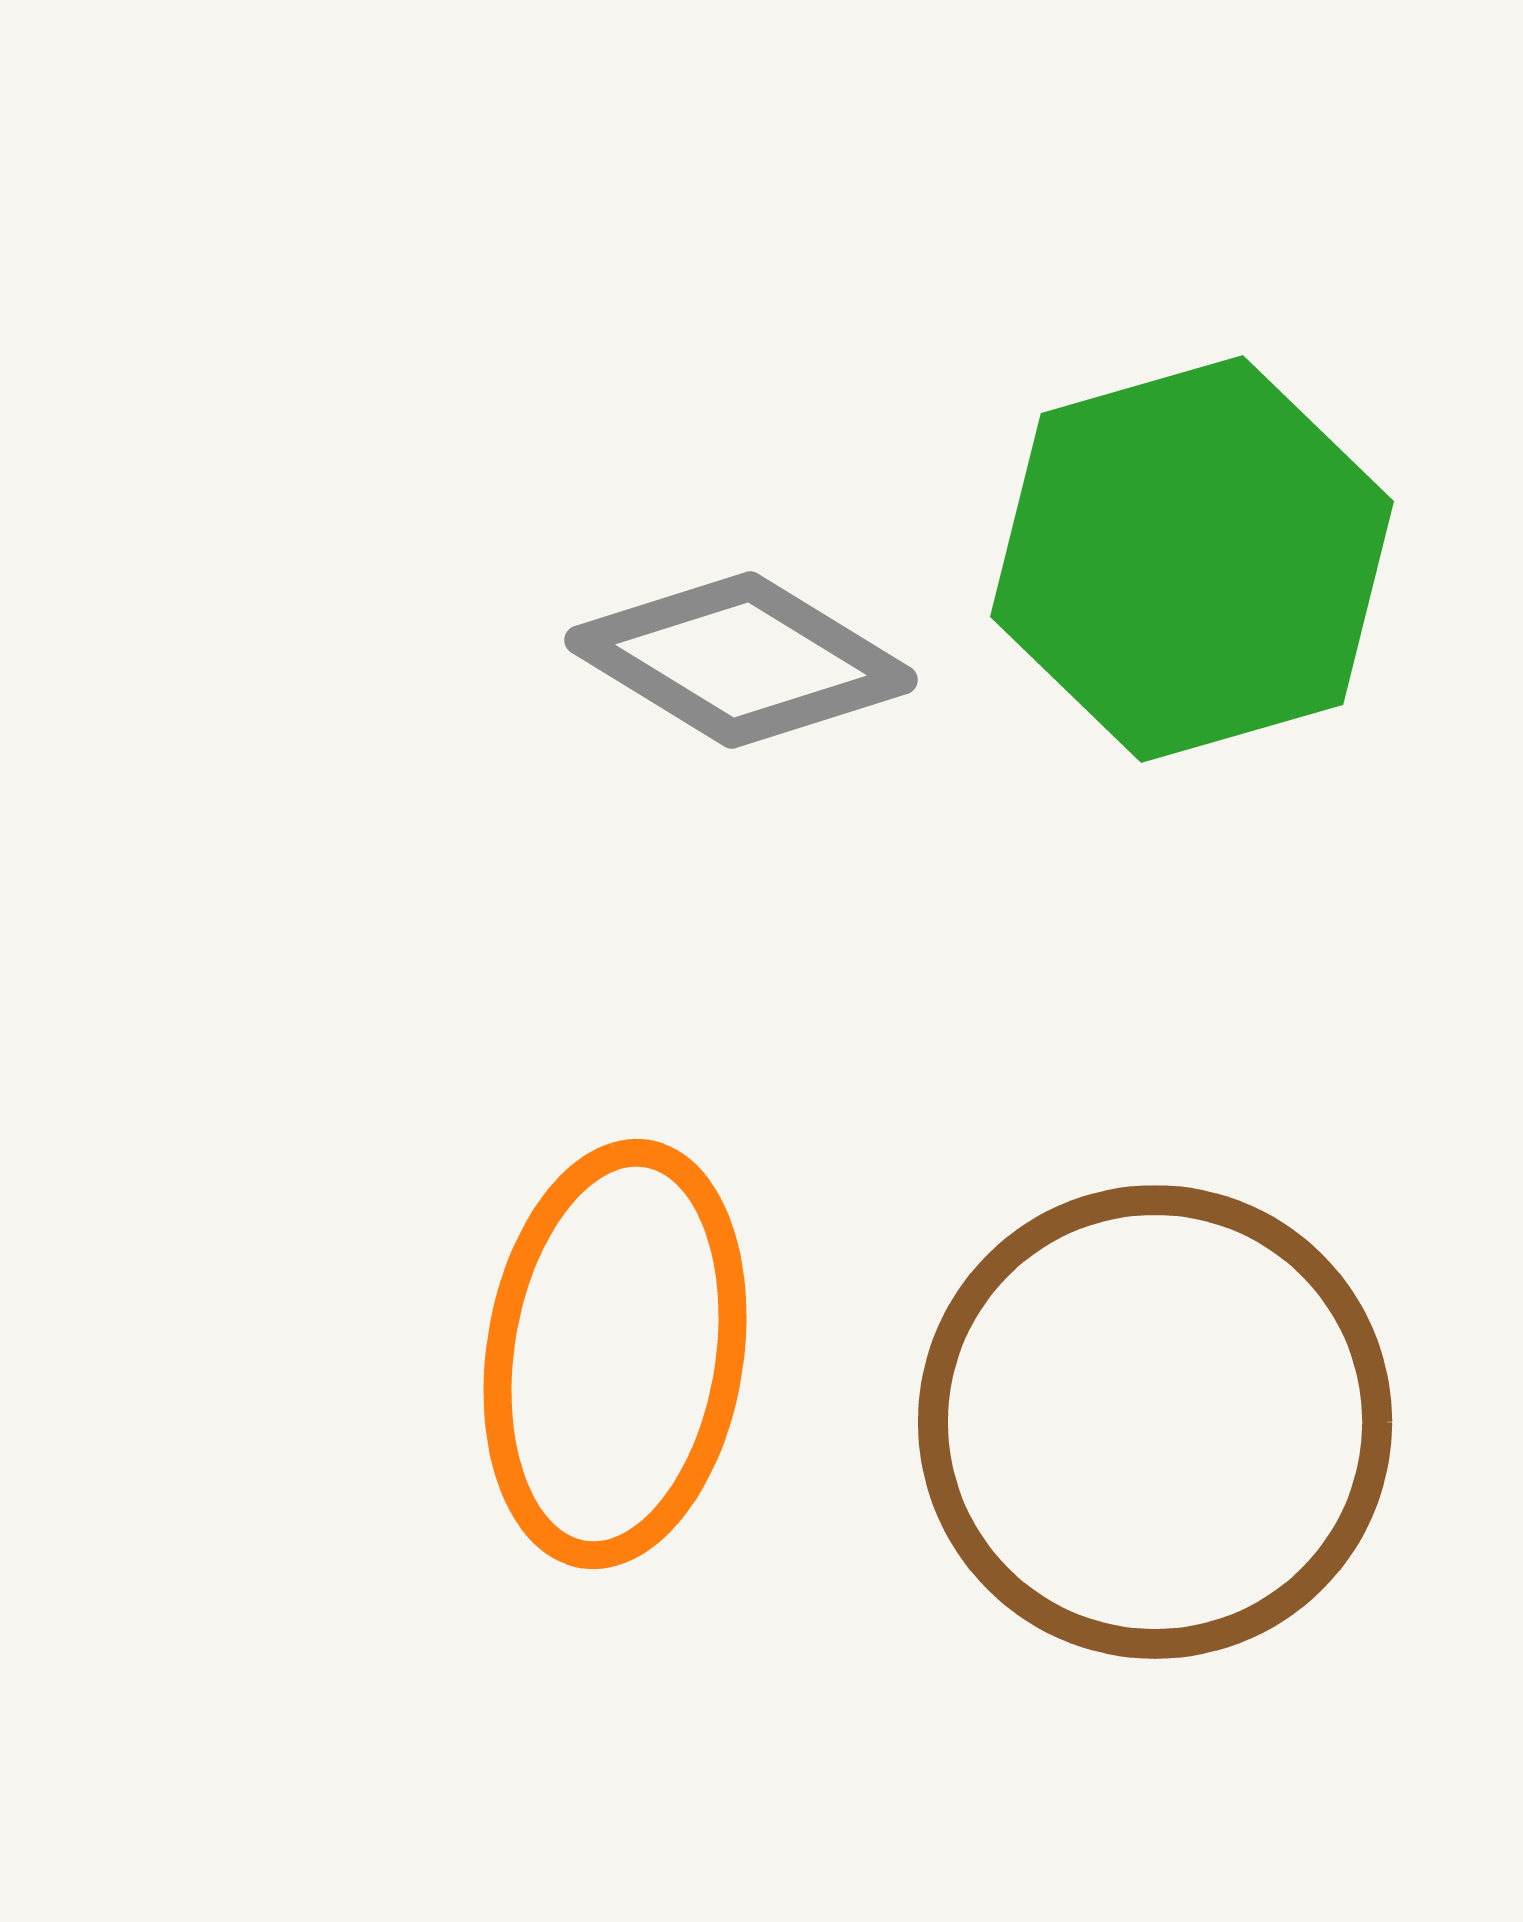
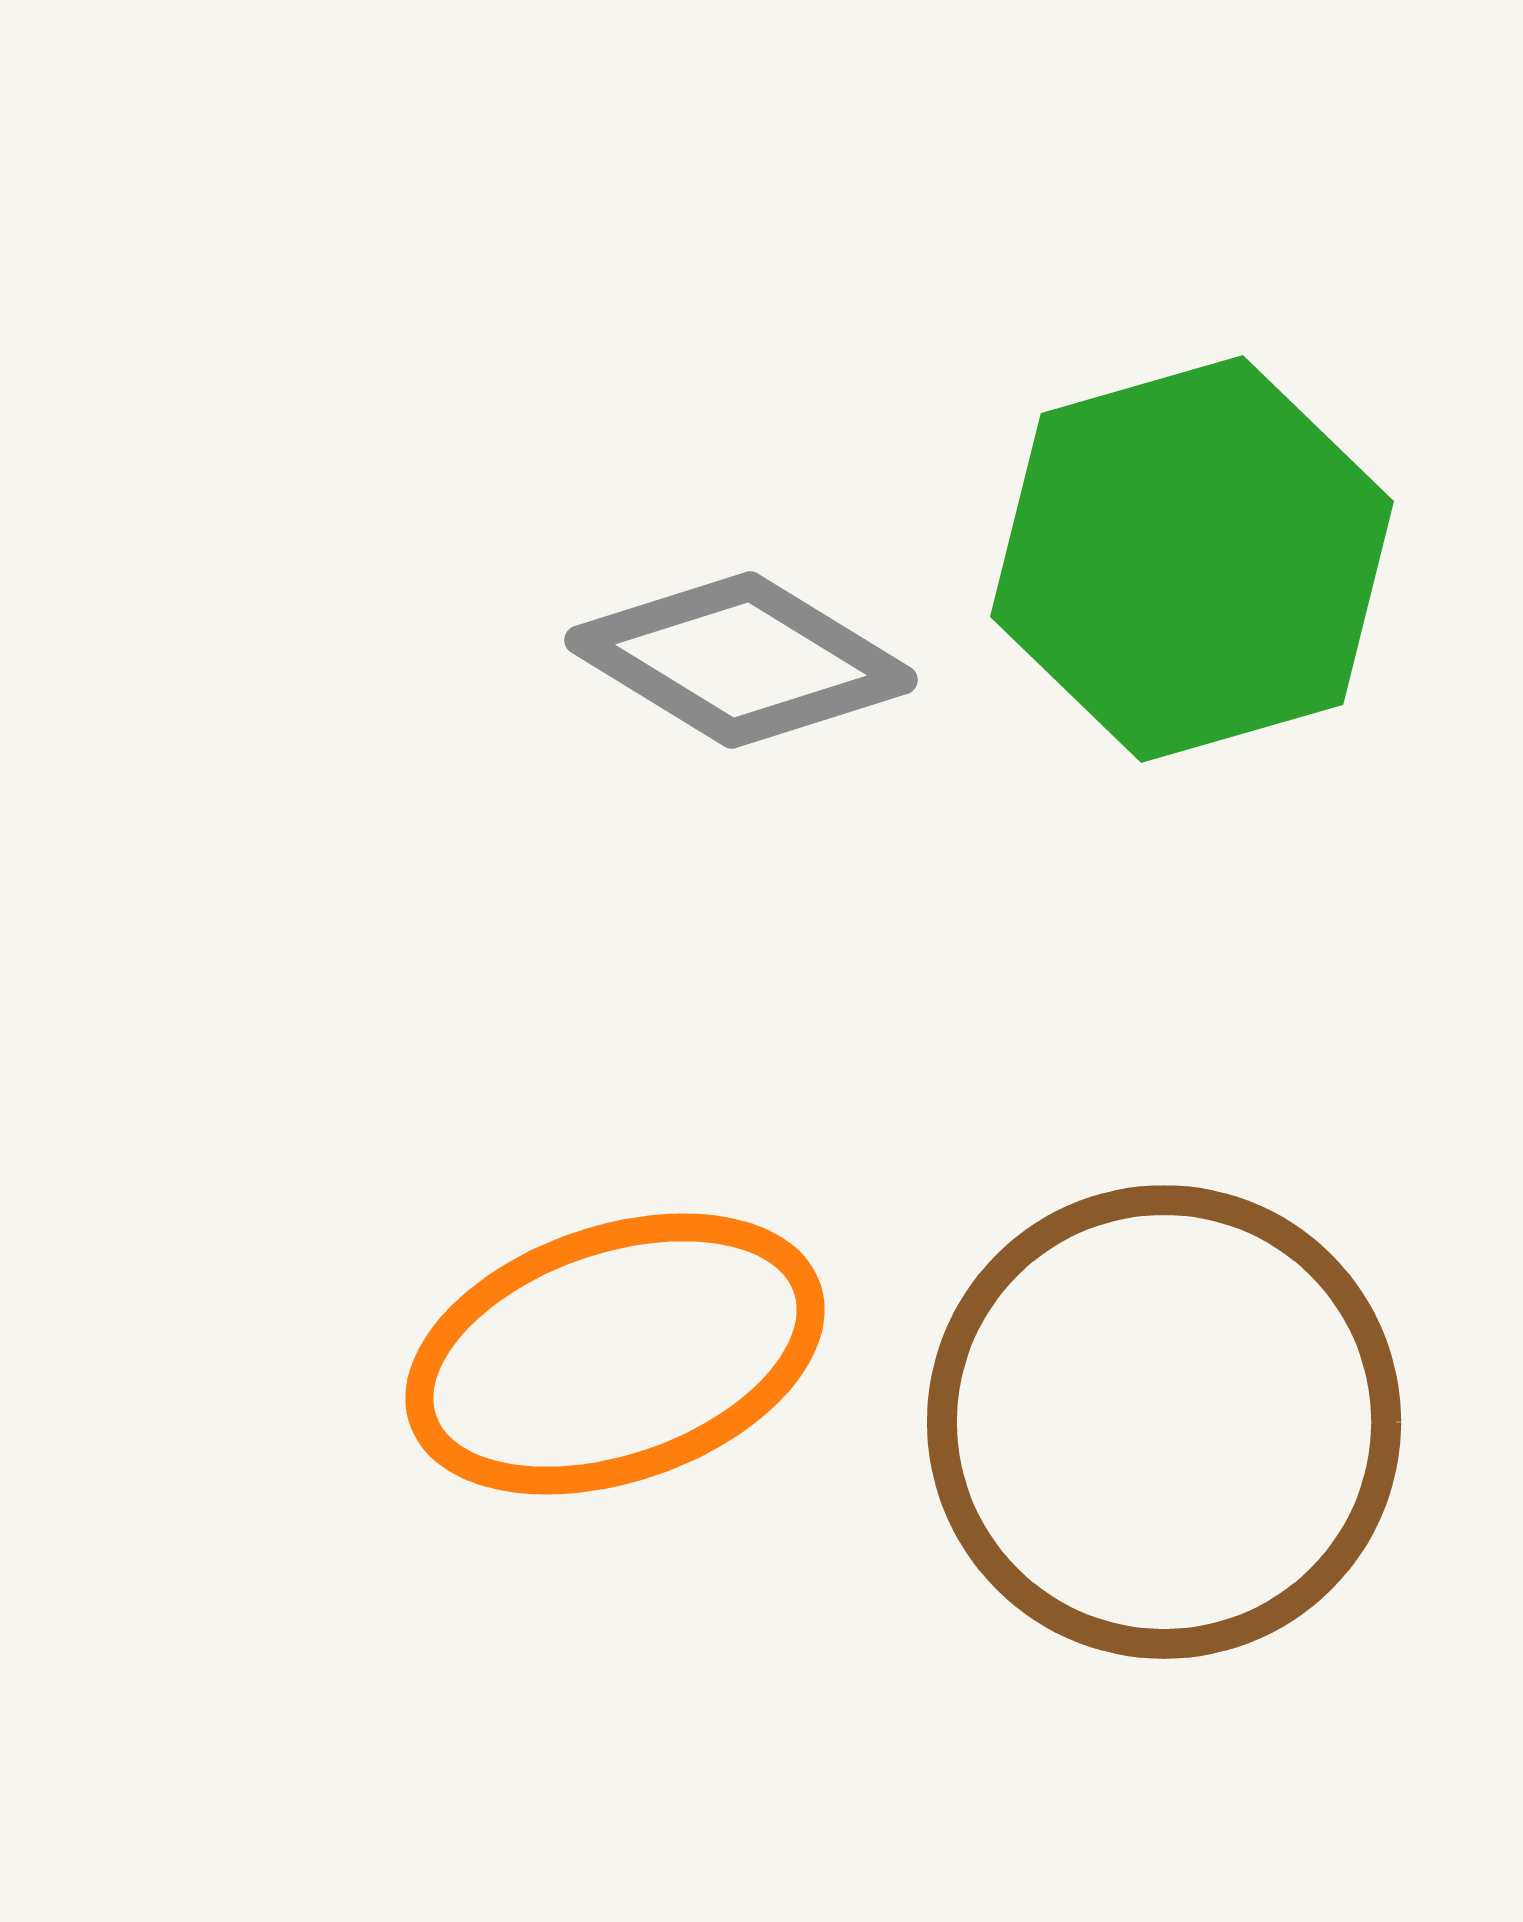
orange ellipse: rotated 62 degrees clockwise
brown circle: moved 9 px right
